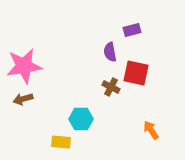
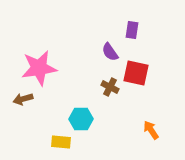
purple rectangle: rotated 66 degrees counterclockwise
purple semicircle: rotated 24 degrees counterclockwise
pink star: moved 15 px right, 2 px down
brown cross: moved 1 px left
